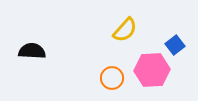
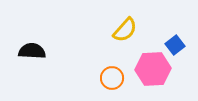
pink hexagon: moved 1 px right, 1 px up
